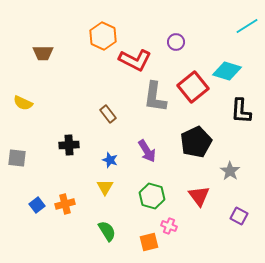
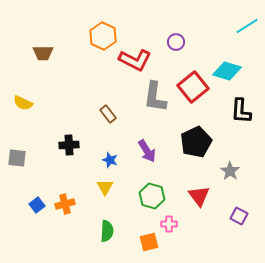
pink cross: moved 2 px up; rotated 21 degrees counterclockwise
green semicircle: rotated 35 degrees clockwise
